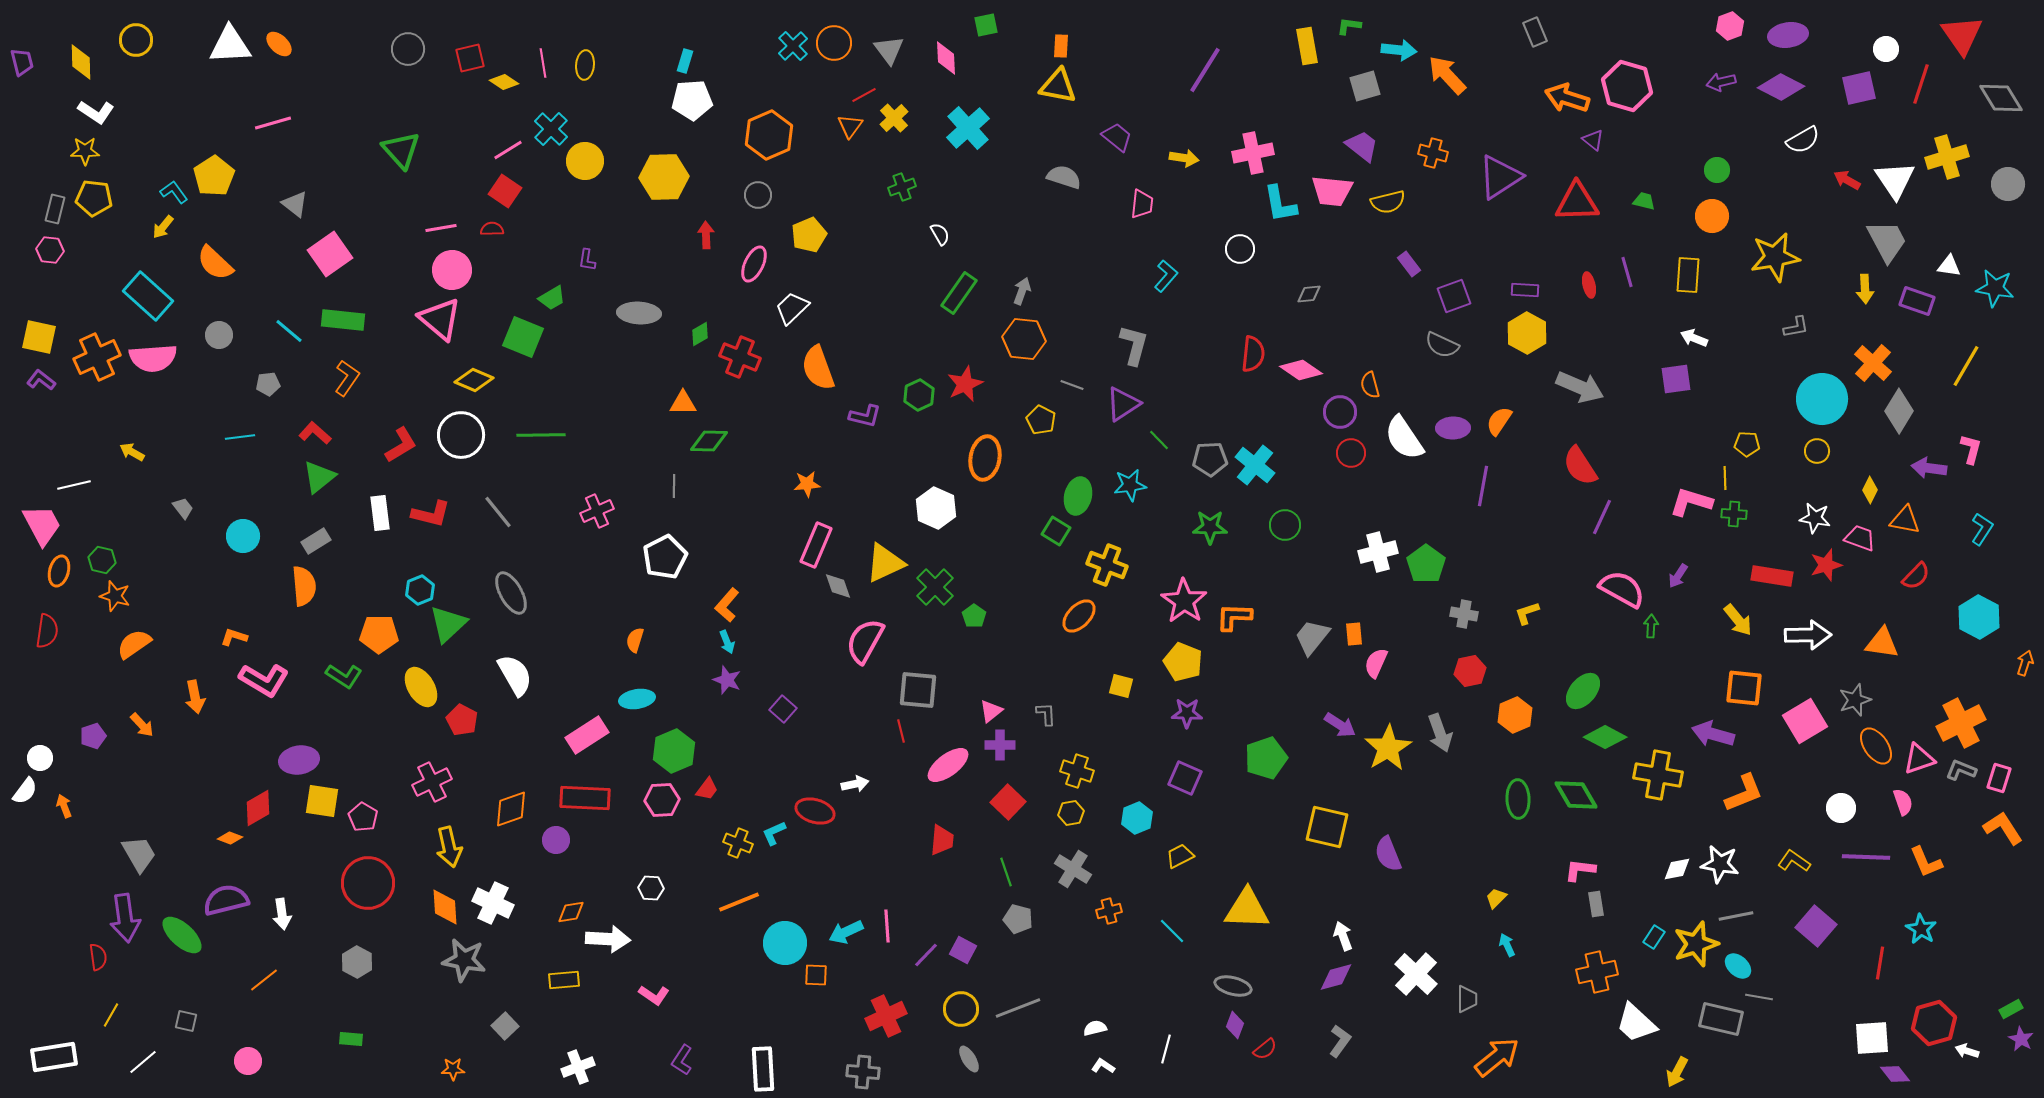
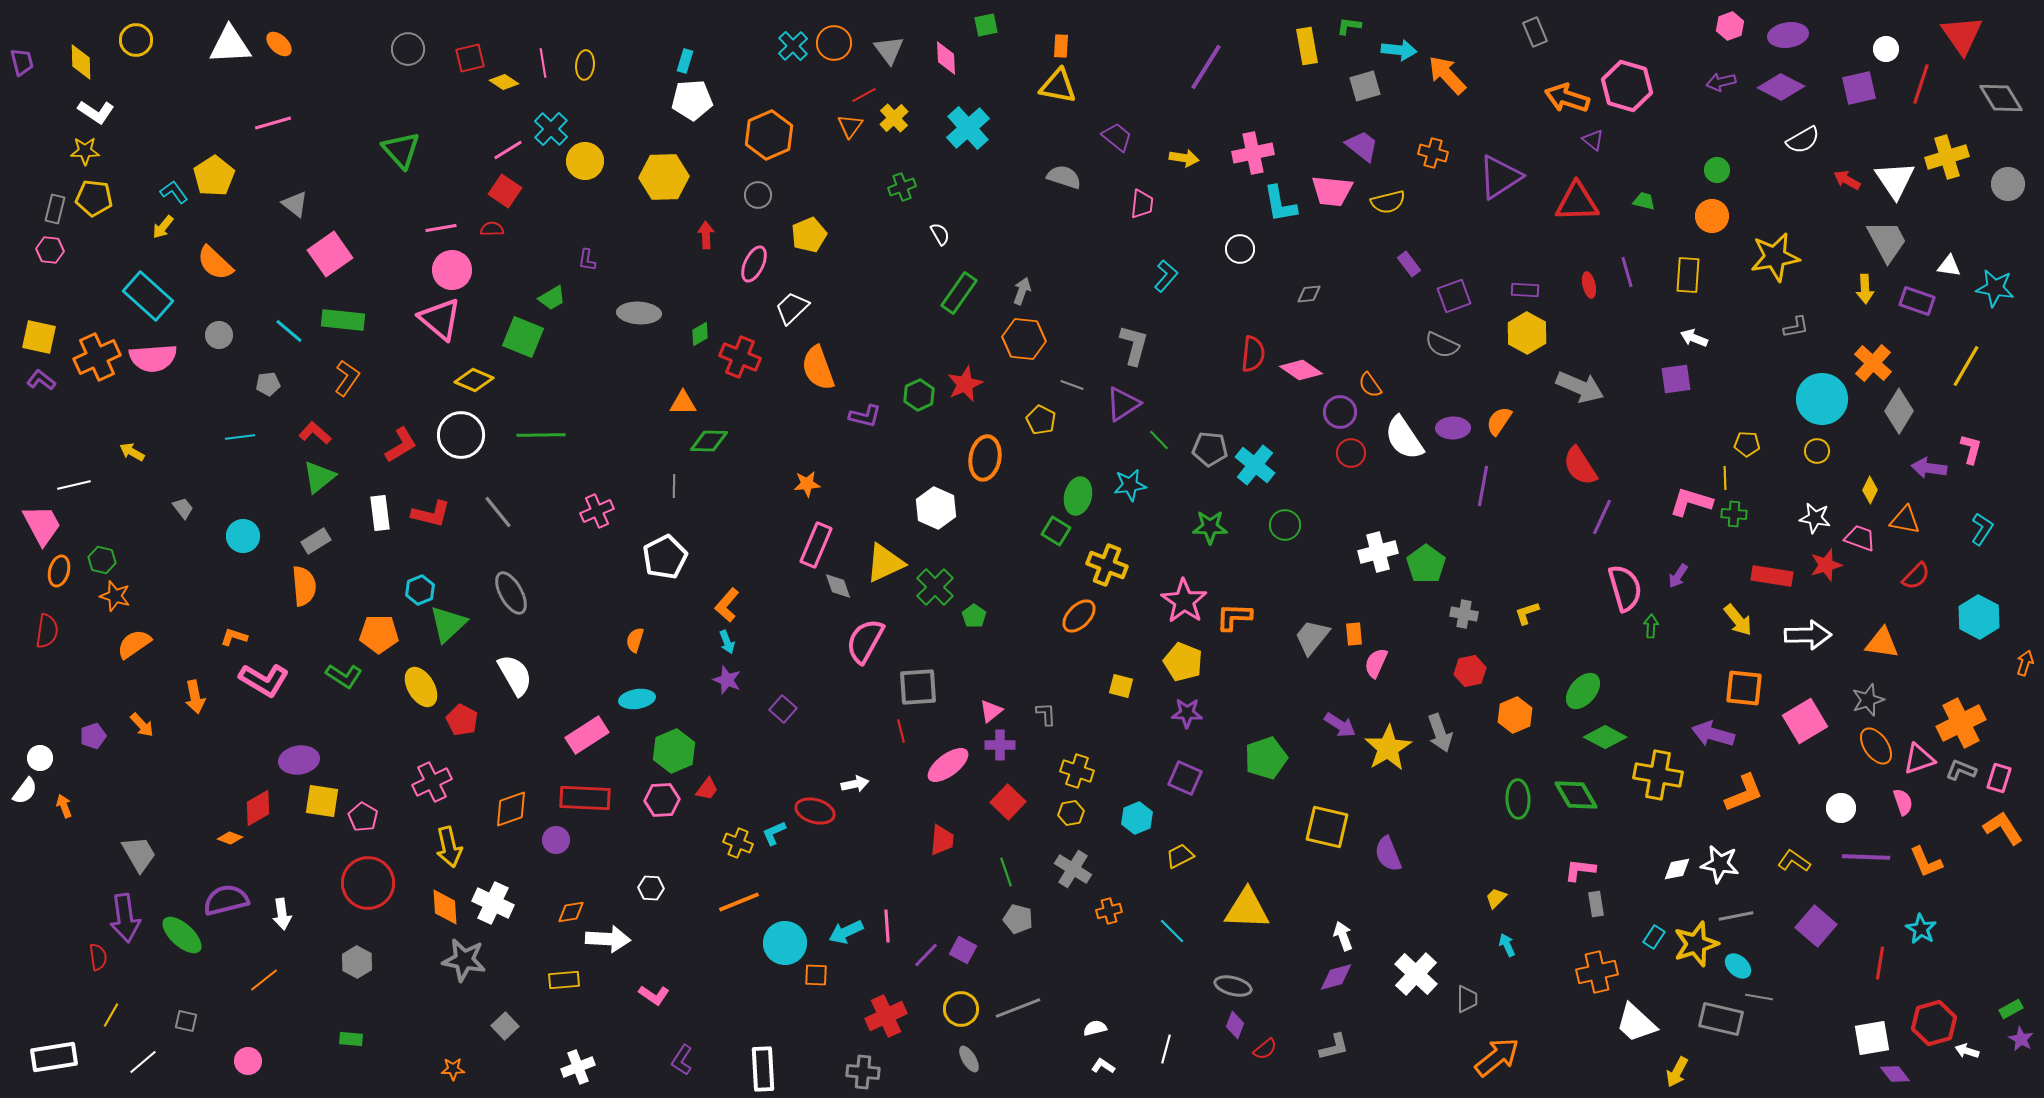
purple line at (1205, 70): moved 1 px right, 3 px up
orange semicircle at (1370, 385): rotated 20 degrees counterclockwise
gray pentagon at (1210, 459): moved 10 px up; rotated 8 degrees clockwise
pink semicircle at (1622, 589): moved 3 px right, 1 px up; rotated 45 degrees clockwise
gray square at (918, 690): moved 3 px up; rotated 9 degrees counterclockwise
gray star at (1855, 700): moved 13 px right
white square at (1872, 1038): rotated 6 degrees counterclockwise
gray L-shape at (1340, 1041): moved 6 px left, 6 px down; rotated 40 degrees clockwise
